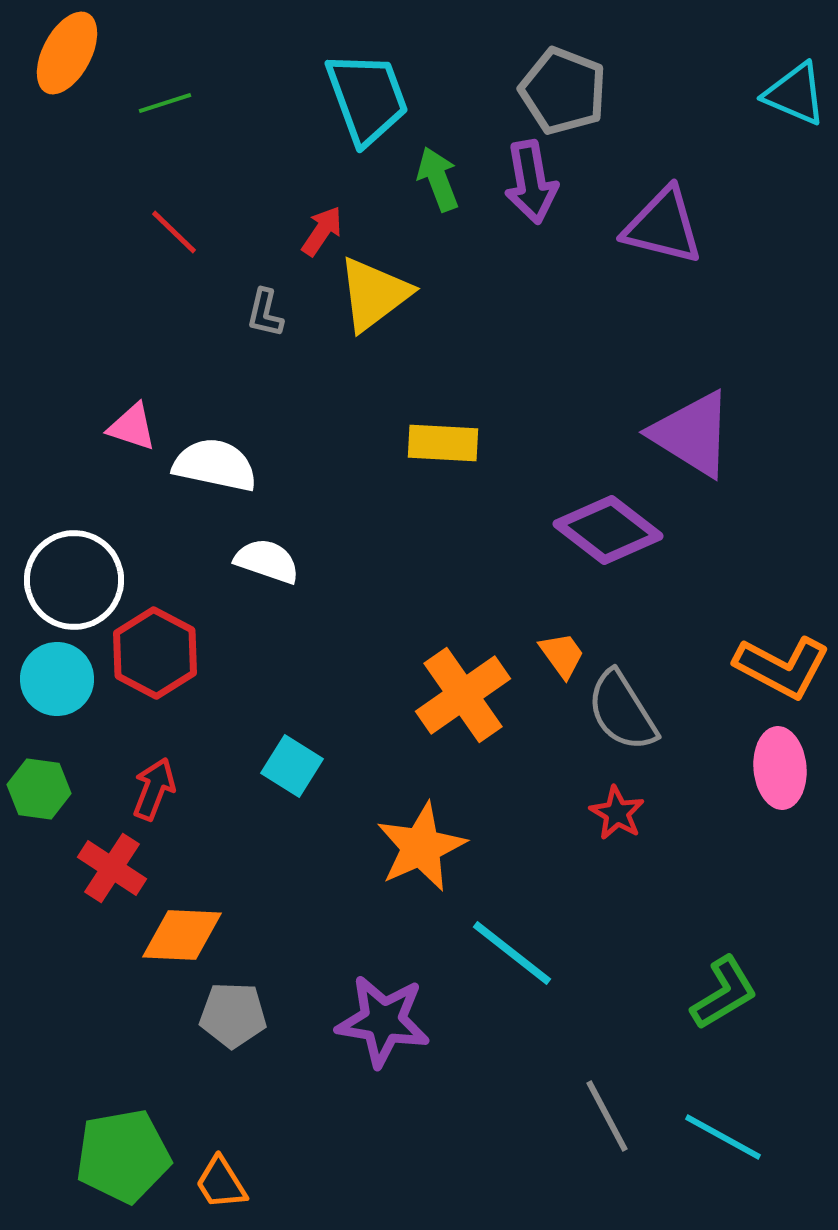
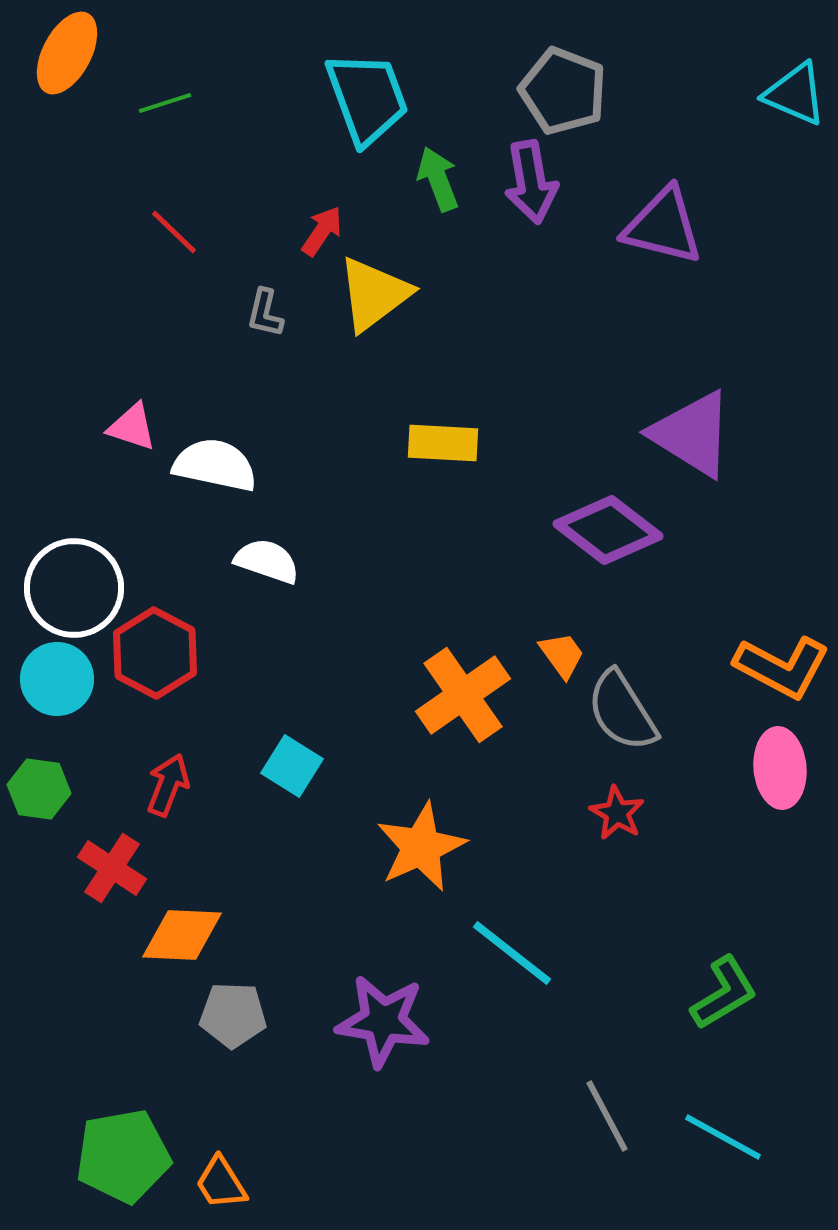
white circle at (74, 580): moved 8 px down
red arrow at (154, 789): moved 14 px right, 4 px up
